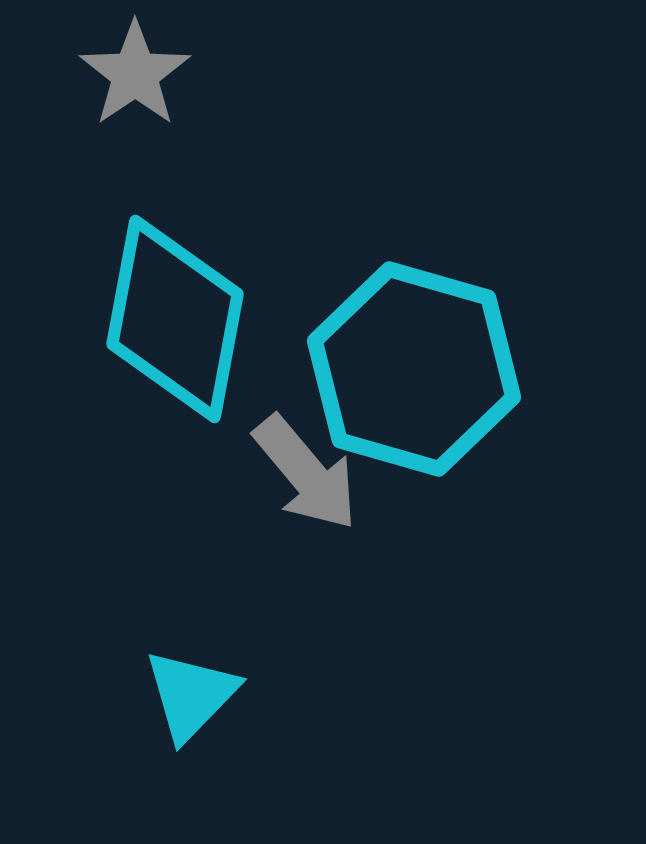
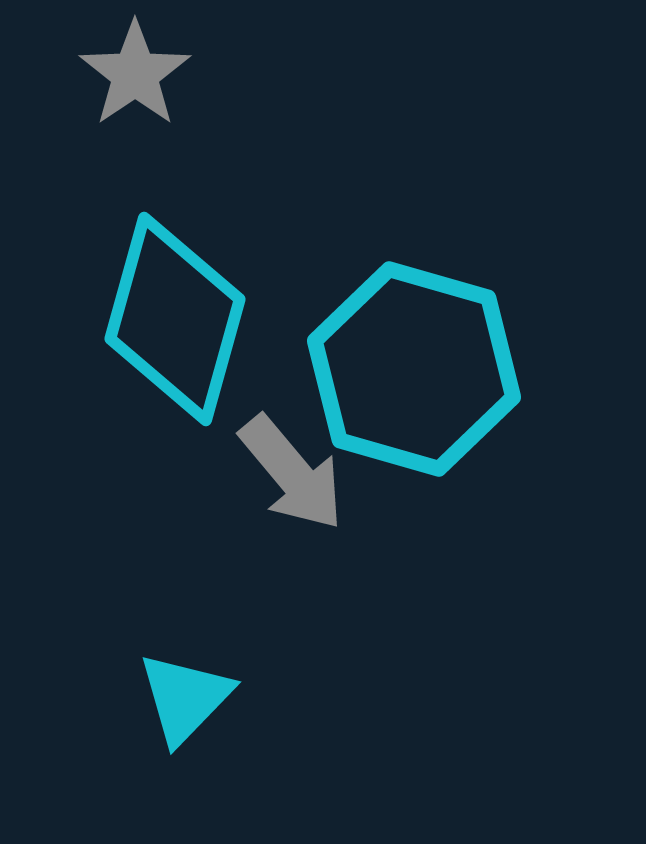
cyan diamond: rotated 5 degrees clockwise
gray arrow: moved 14 px left
cyan triangle: moved 6 px left, 3 px down
